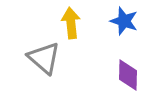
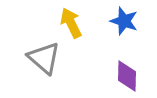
yellow arrow: rotated 20 degrees counterclockwise
purple diamond: moved 1 px left, 1 px down
